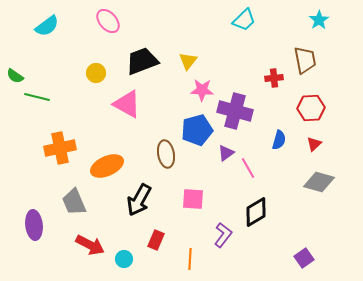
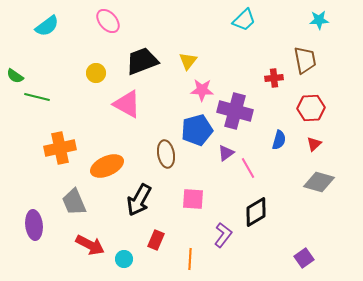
cyan star: rotated 30 degrees clockwise
